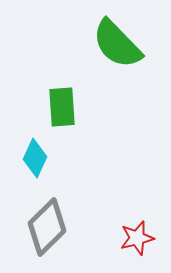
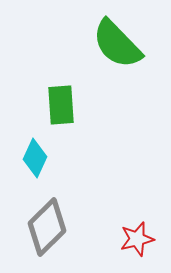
green rectangle: moved 1 px left, 2 px up
red star: moved 1 px down
